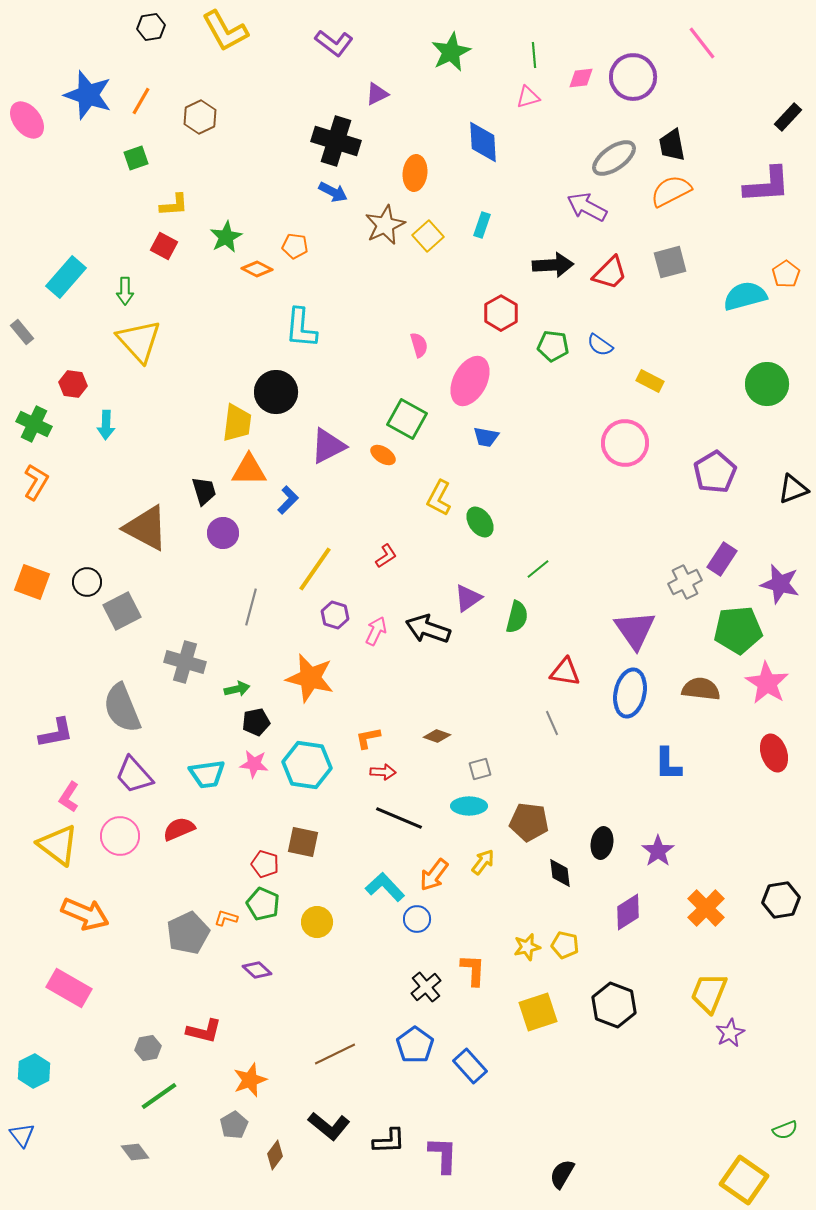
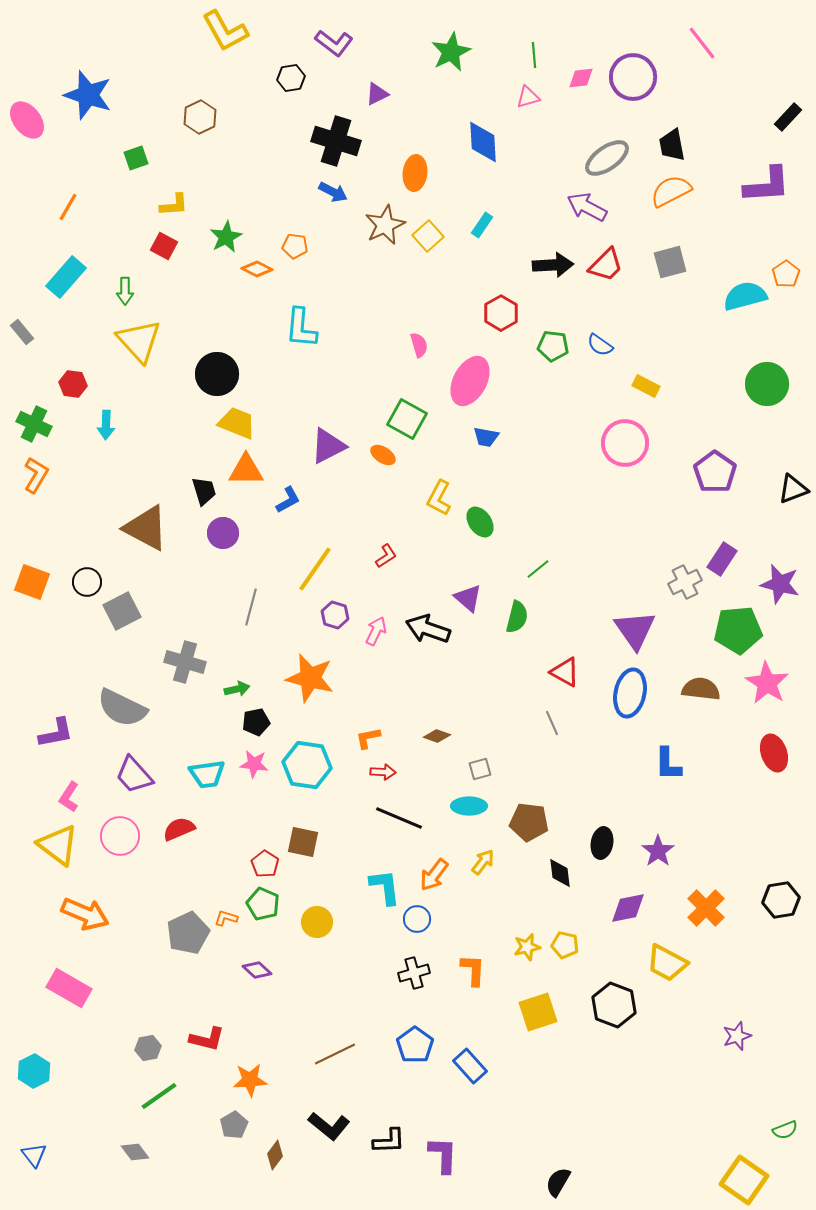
black hexagon at (151, 27): moved 140 px right, 51 px down
orange line at (141, 101): moved 73 px left, 106 px down
gray ellipse at (614, 158): moved 7 px left
cyan rectangle at (482, 225): rotated 15 degrees clockwise
red trapezoid at (610, 273): moved 4 px left, 8 px up
yellow rectangle at (650, 381): moved 4 px left, 5 px down
black circle at (276, 392): moved 59 px left, 18 px up
yellow trapezoid at (237, 423): rotated 75 degrees counterclockwise
orange triangle at (249, 470): moved 3 px left
purple pentagon at (715, 472): rotated 6 degrees counterclockwise
orange L-shape at (36, 482): moved 7 px up
blue L-shape at (288, 500): rotated 16 degrees clockwise
purple triangle at (468, 598): rotated 44 degrees counterclockwise
red triangle at (565, 672): rotated 20 degrees clockwise
gray semicircle at (122, 708): rotated 42 degrees counterclockwise
red pentagon at (265, 864): rotated 16 degrees clockwise
cyan L-shape at (385, 887): rotated 36 degrees clockwise
purple diamond at (628, 912): moved 4 px up; rotated 21 degrees clockwise
black cross at (426, 987): moved 12 px left, 14 px up; rotated 24 degrees clockwise
yellow trapezoid at (709, 993): moved 42 px left, 30 px up; rotated 84 degrees counterclockwise
red L-shape at (204, 1031): moved 3 px right, 8 px down
purple star at (730, 1033): moved 7 px right, 3 px down; rotated 8 degrees clockwise
orange star at (250, 1080): rotated 16 degrees clockwise
blue triangle at (22, 1135): moved 12 px right, 20 px down
black semicircle at (562, 1174): moved 4 px left, 8 px down
